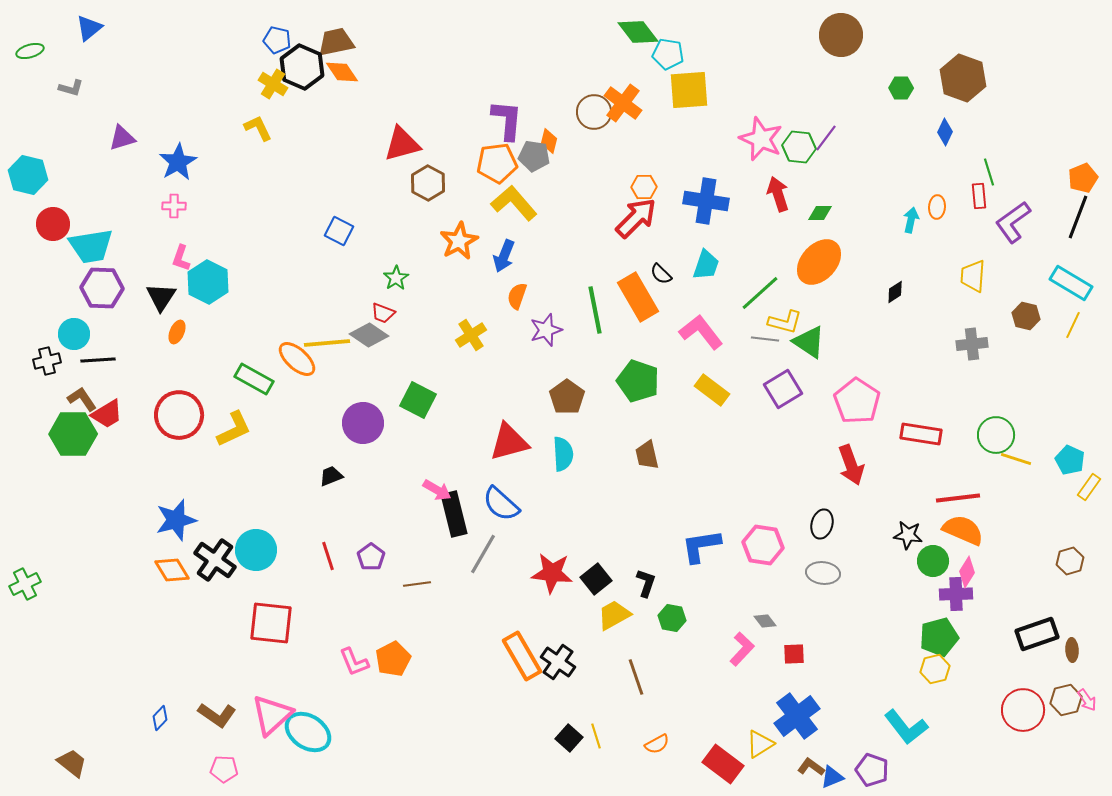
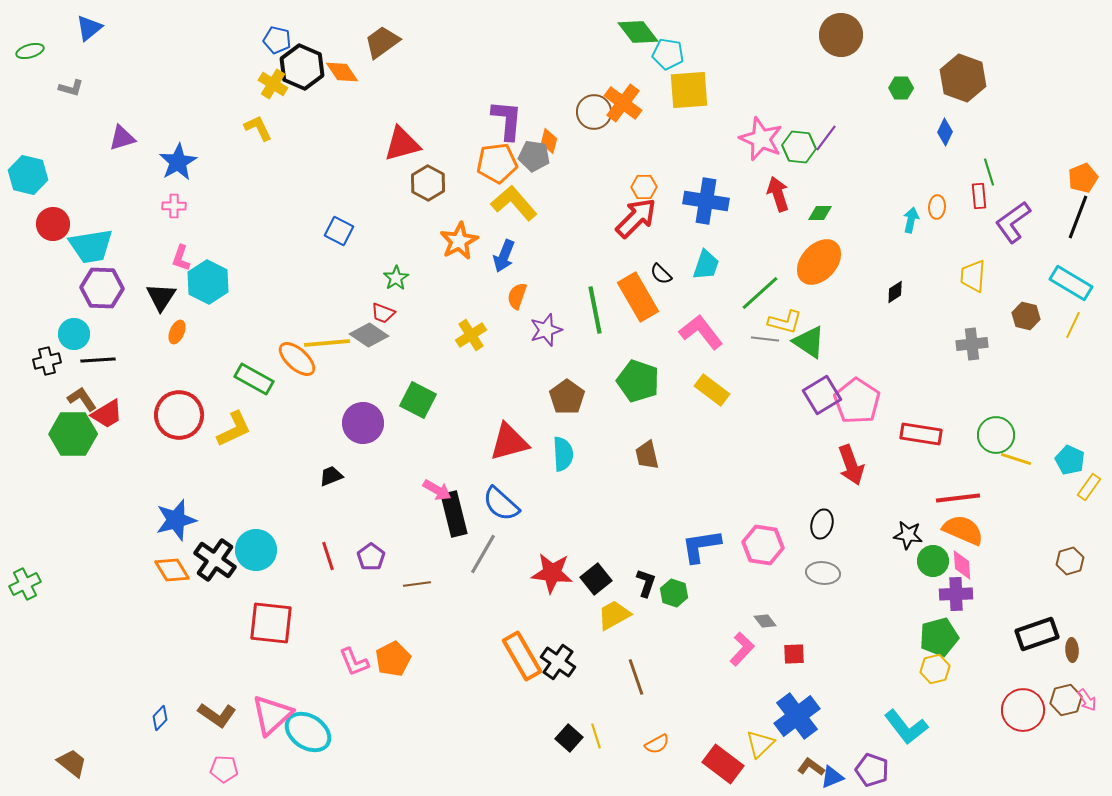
brown trapezoid at (336, 42): moved 46 px right; rotated 24 degrees counterclockwise
purple square at (783, 389): moved 39 px right, 6 px down
pink diamond at (967, 572): moved 5 px left, 7 px up; rotated 36 degrees counterclockwise
green hexagon at (672, 618): moved 2 px right, 25 px up; rotated 8 degrees clockwise
yellow triangle at (760, 744): rotated 12 degrees counterclockwise
